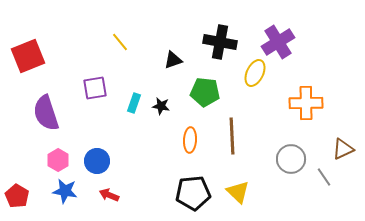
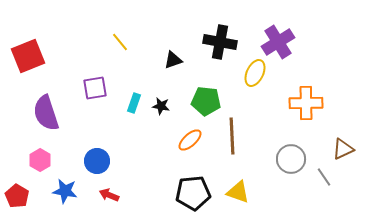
green pentagon: moved 1 px right, 9 px down
orange ellipse: rotated 45 degrees clockwise
pink hexagon: moved 18 px left
yellow triangle: rotated 25 degrees counterclockwise
